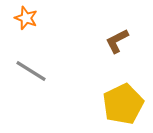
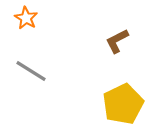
orange star: rotated 10 degrees clockwise
